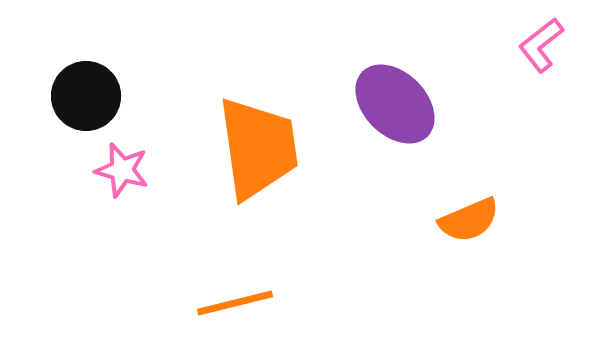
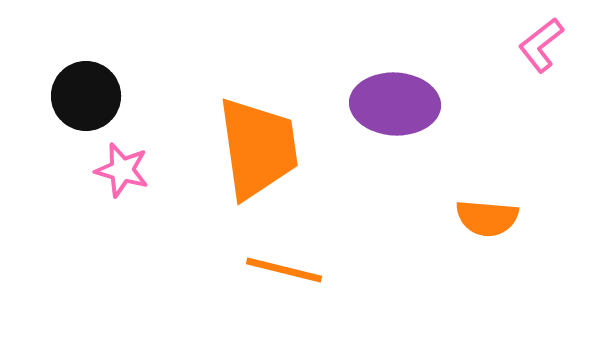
purple ellipse: rotated 42 degrees counterclockwise
orange semicircle: moved 18 px right, 2 px up; rotated 28 degrees clockwise
orange line: moved 49 px right, 33 px up; rotated 28 degrees clockwise
